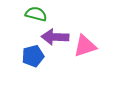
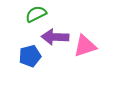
green semicircle: rotated 40 degrees counterclockwise
blue pentagon: moved 3 px left
